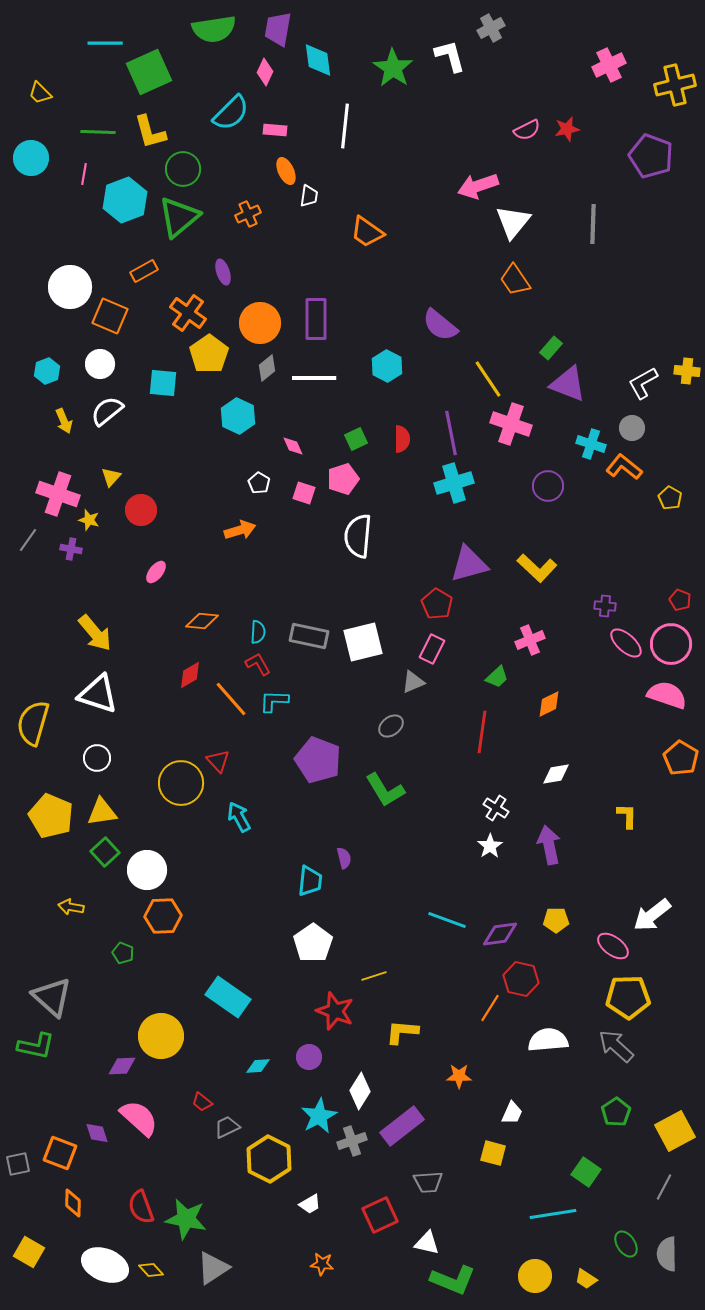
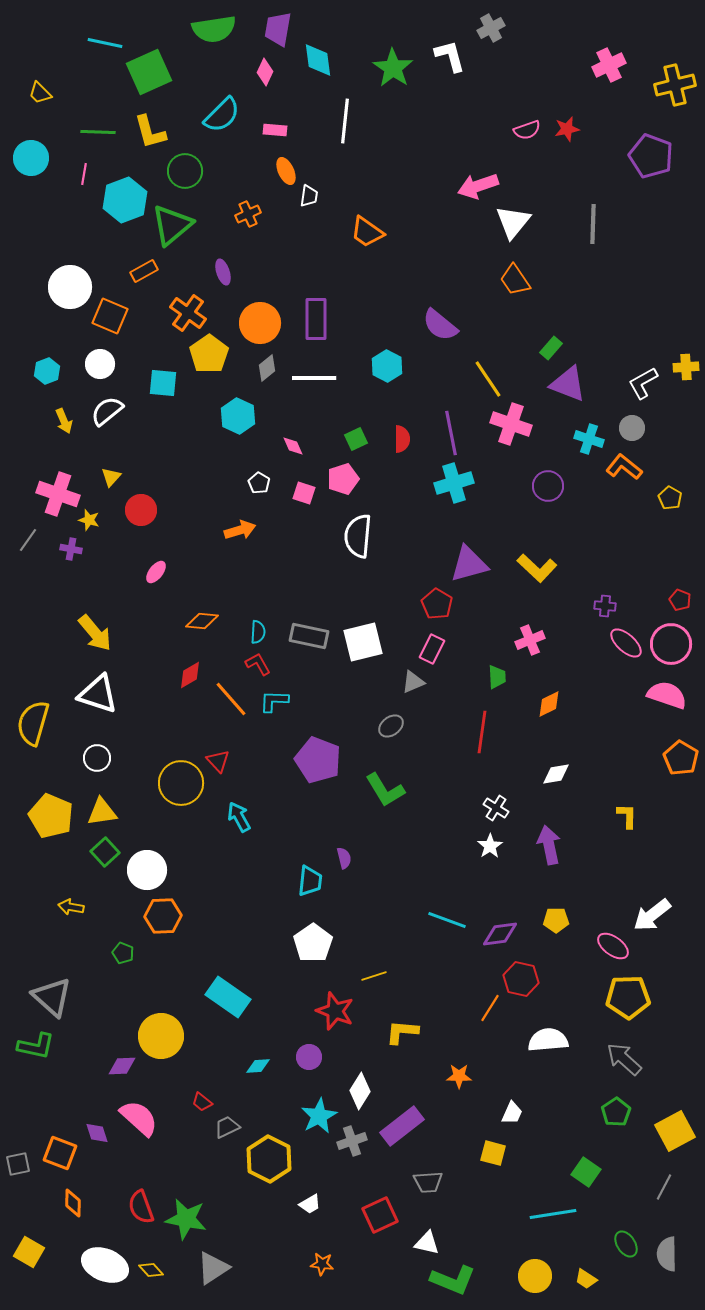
cyan line at (105, 43): rotated 12 degrees clockwise
cyan semicircle at (231, 113): moved 9 px left, 2 px down
white line at (345, 126): moved 5 px up
pink semicircle at (527, 130): rotated 8 degrees clockwise
green circle at (183, 169): moved 2 px right, 2 px down
green triangle at (179, 217): moved 7 px left, 8 px down
yellow cross at (687, 371): moved 1 px left, 4 px up; rotated 10 degrees counterclockwise
cyan cross at (591, 444): moved 2 px left, 5 px up
green trapezoid at (497, 677): rotated 50 degrees counterclockwise
gray arrow at (616, 1046): moved 8 px right, 13 px down
